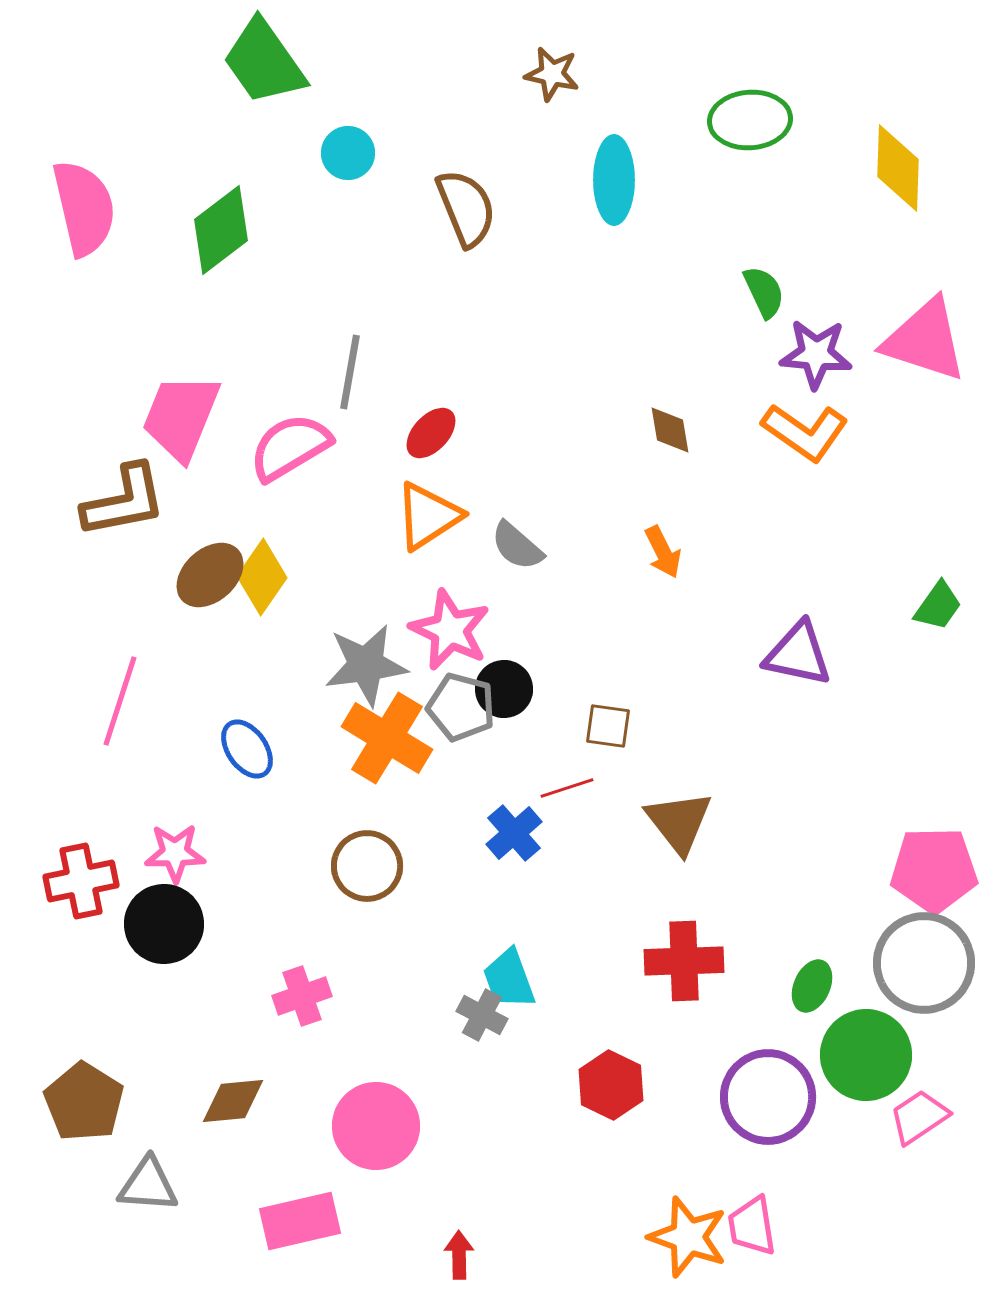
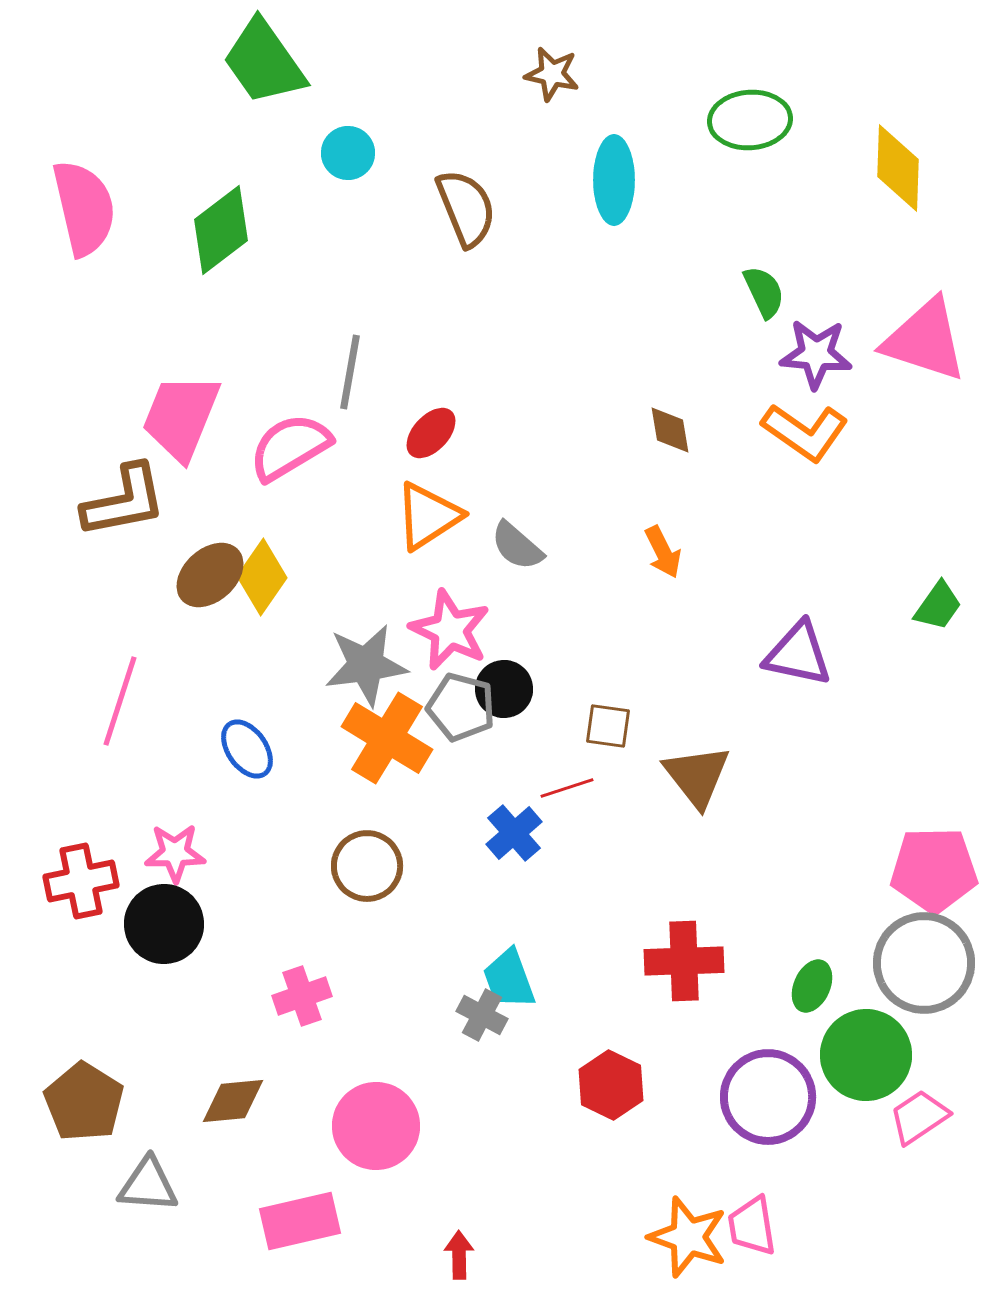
brown triangle at (679, 822): moved 18 px right, 46 px up
